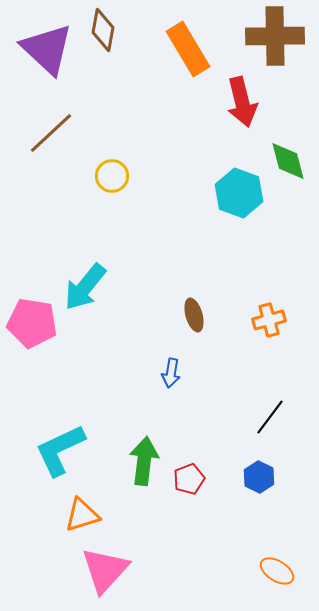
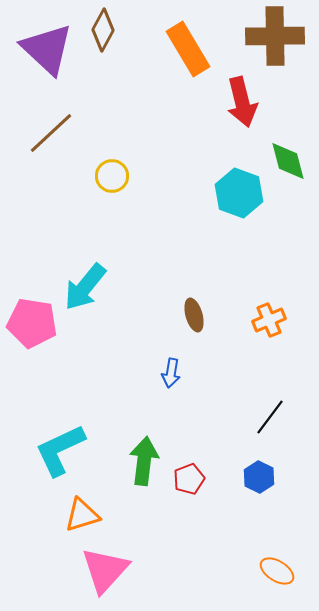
brown diamond: rotated 18 degrees clockwise
orange cross: rotated 8 degrees counterclockwise
